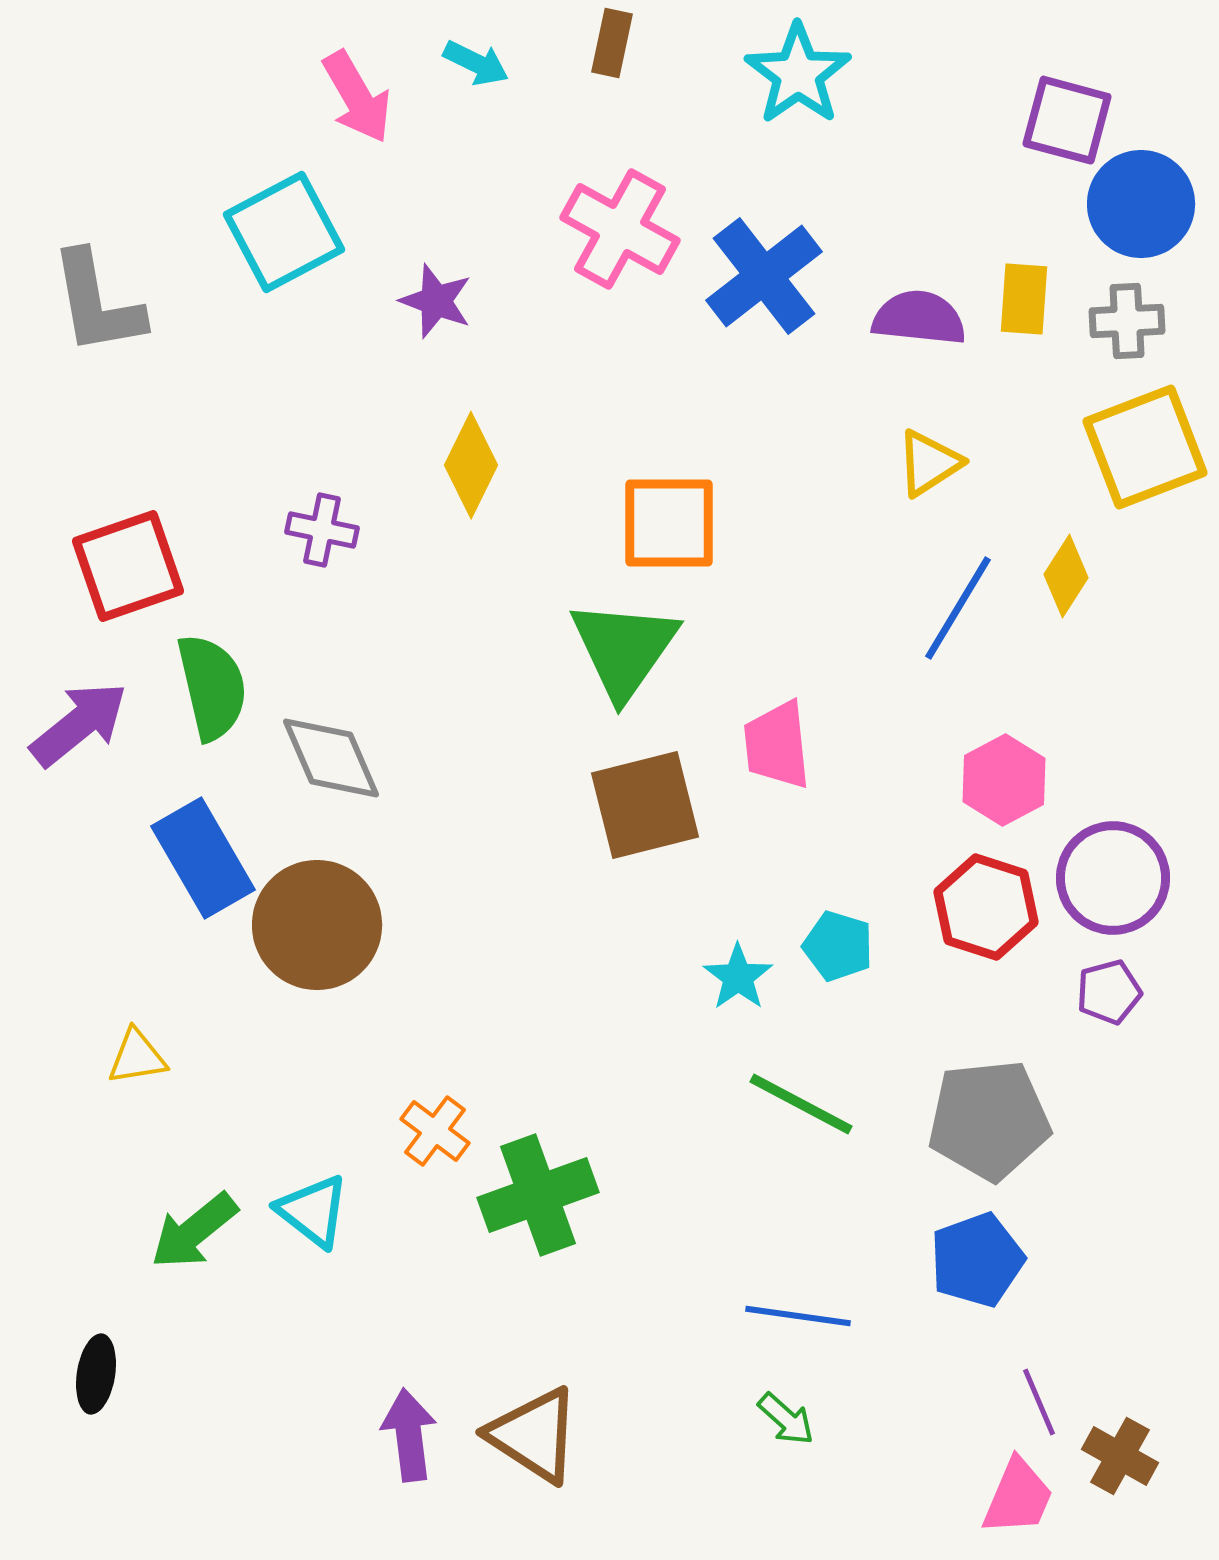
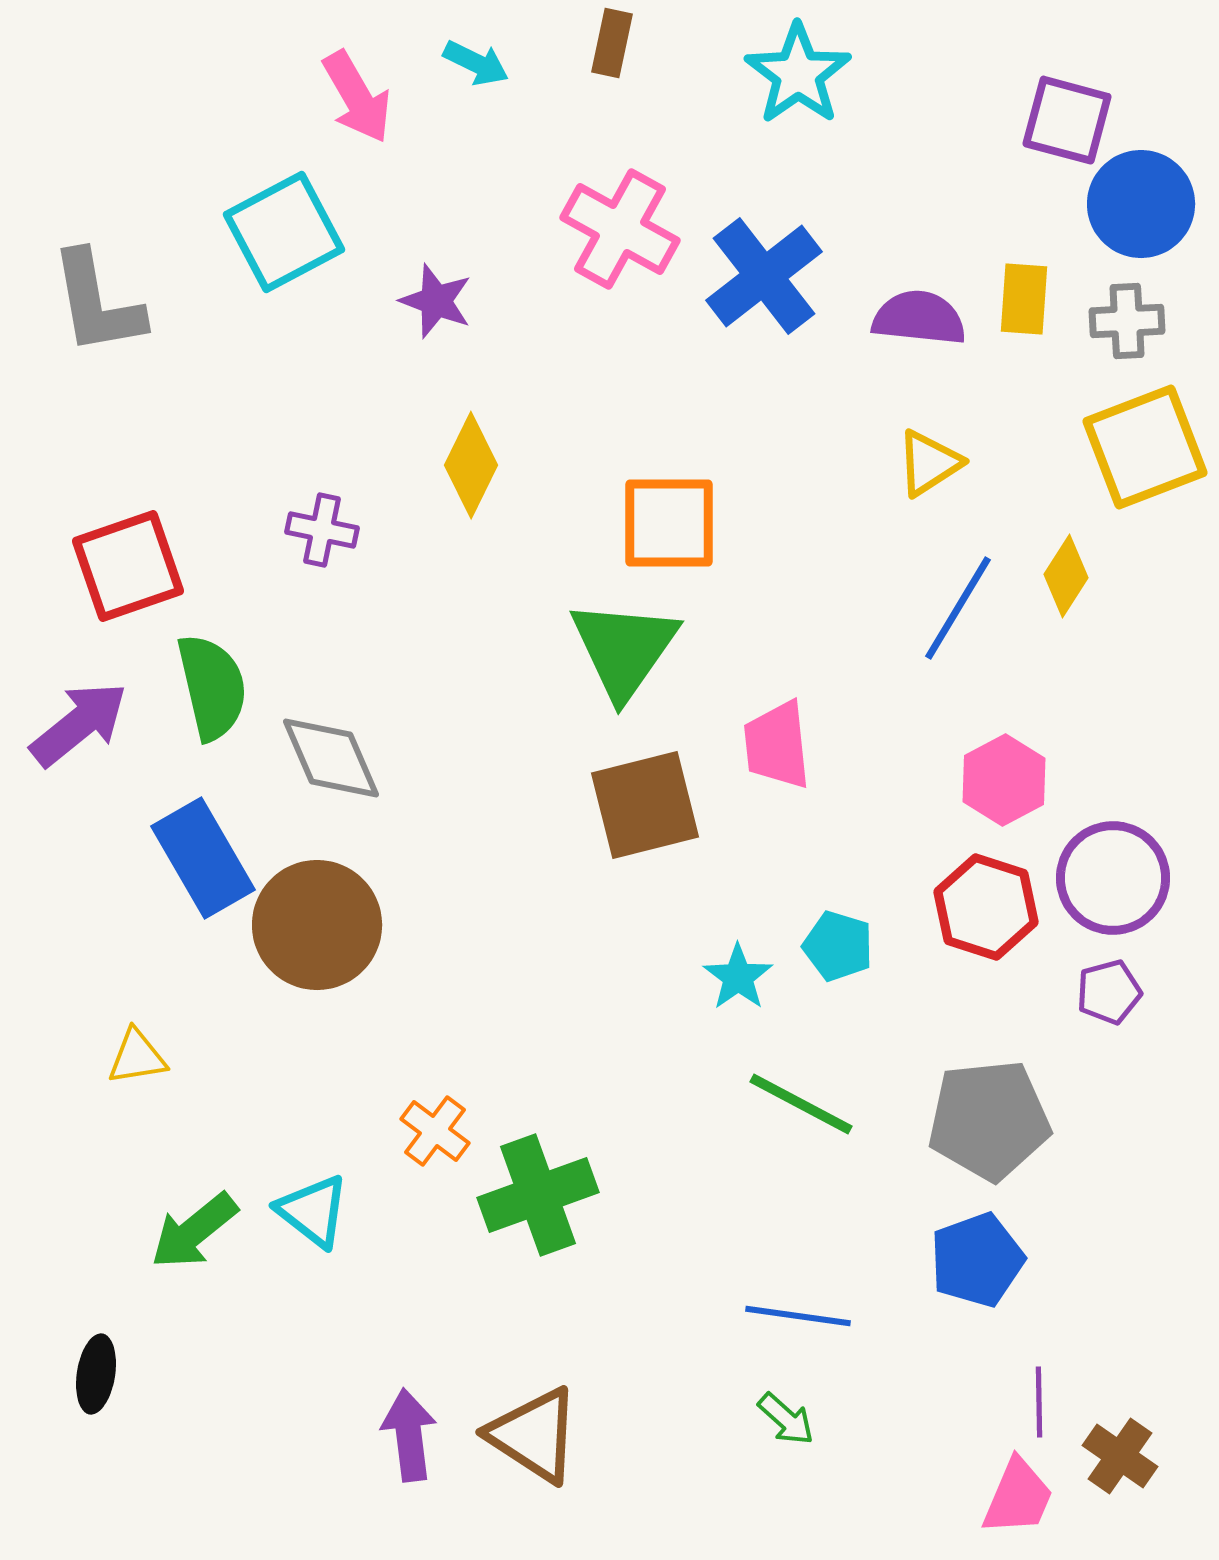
purple line at (1039, 1402): rotated 22 degrees clockwise
brown cross at (1120, 1456): rotated 6 degrees clockwise
